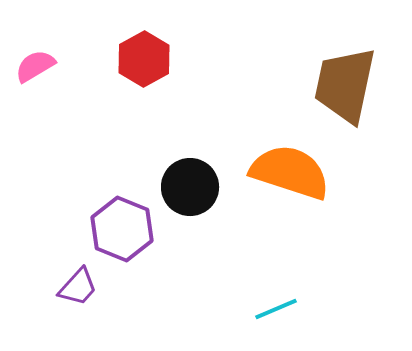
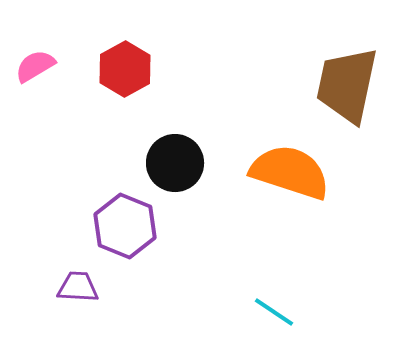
red hexagon: moved 19 px left, 10 px down
brown trapezoid: moved 2 px right
black circle: moved 15 px left, 24 px up
purple hexagon: moved 3 px right, 3 px up
purple trapezoid: rotated 129 degrees counterclockwise
cyan line: moved 2 px left, 3 px down; rotated 57 degrees clockwise
